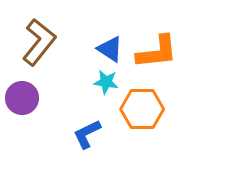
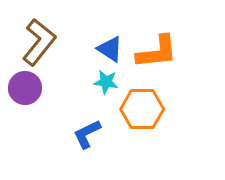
purple circle: moved 3 px right, 10 px up
